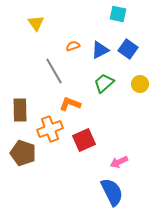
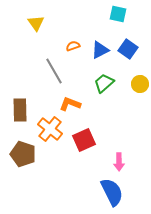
orange cross: rotated 30 degrees counterclockwise
brown pentagon: moved 1 px down
pink arrow: rotated 66 degrees counterclockwise
